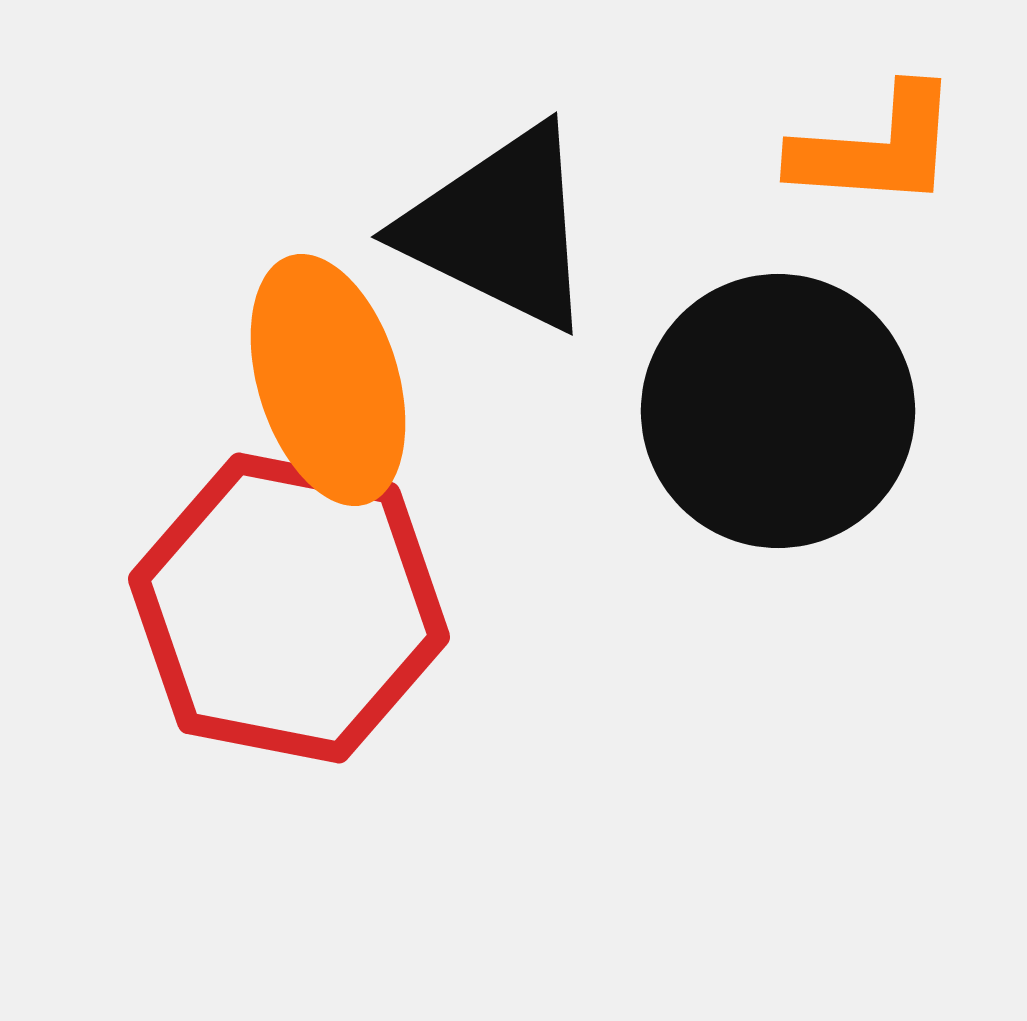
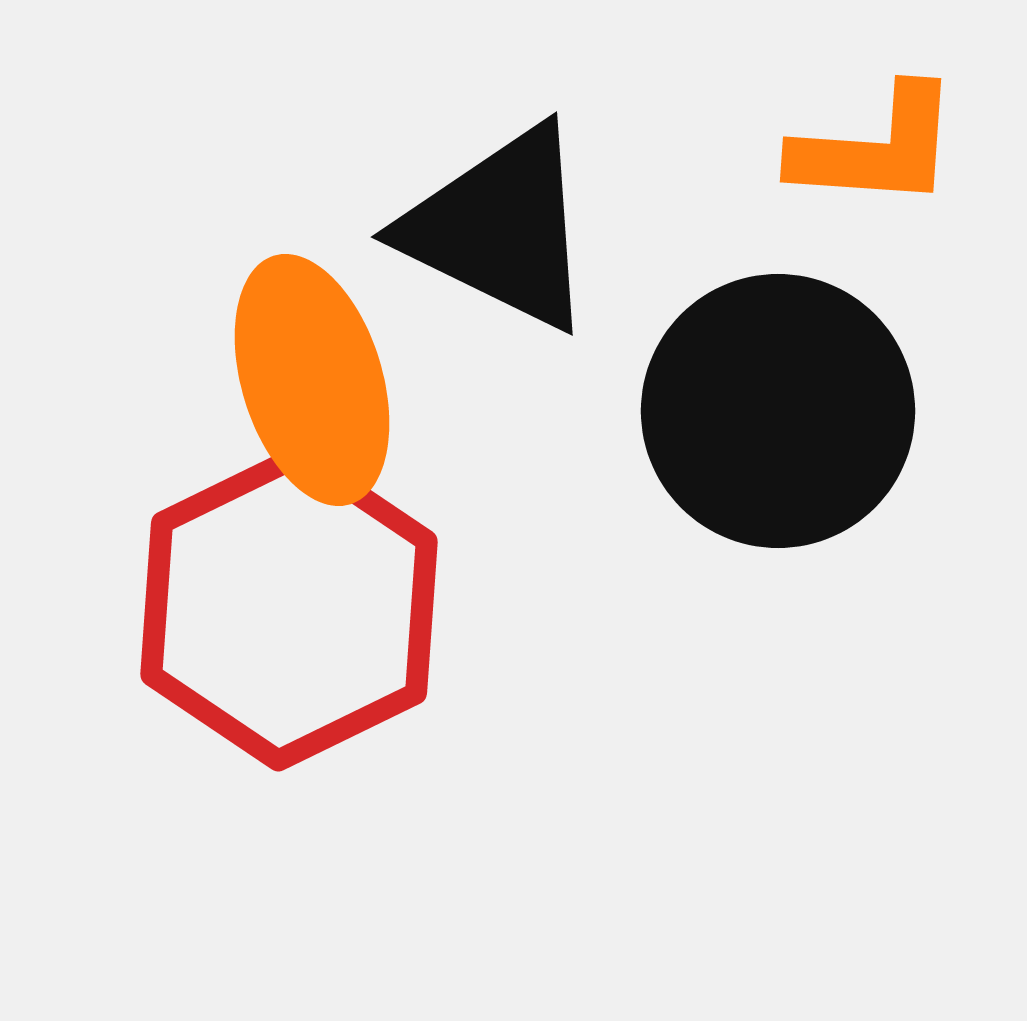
orange ellipse: moved 16 px left
red hexagon: rotated 23 degrees clockwise
